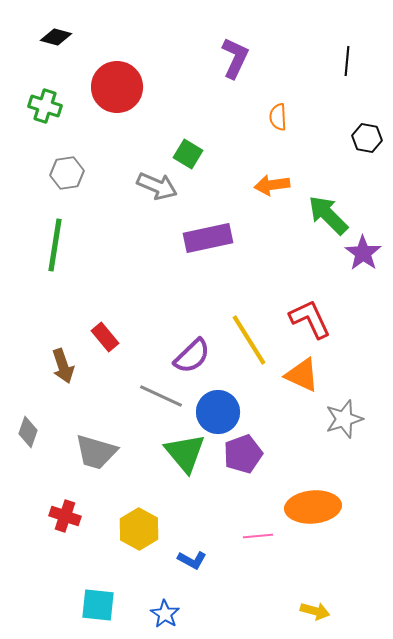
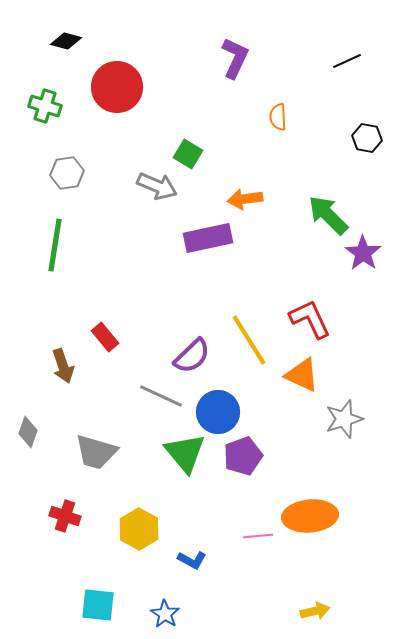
black diamond: moved 10 px right, 4 px down
black line: rotated 60 degrees clockwise
orange arrow: moved 27 px left, 14 px down
purple pentagon: moved 2 px down
orange ellipse: moved 3 px left, 9 px down
yellow arrow: rotated 28 degrees counterclockwise
